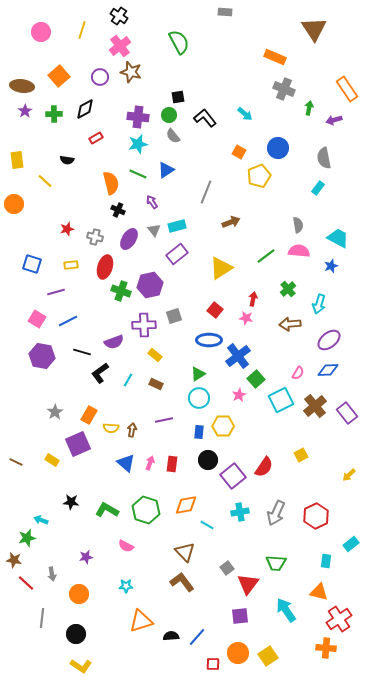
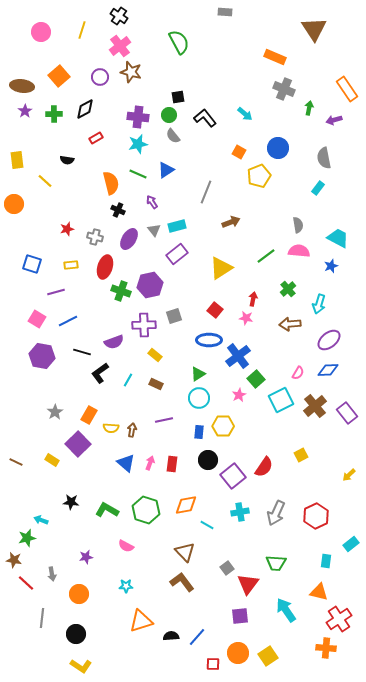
purple square at (78, 444): rotated 20 degrees counterclockwise
